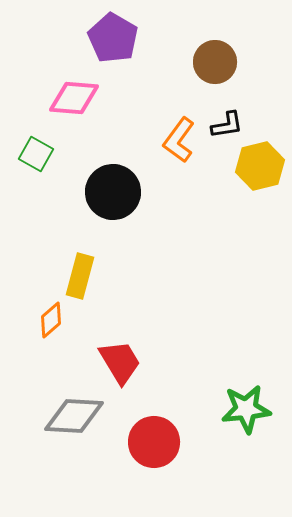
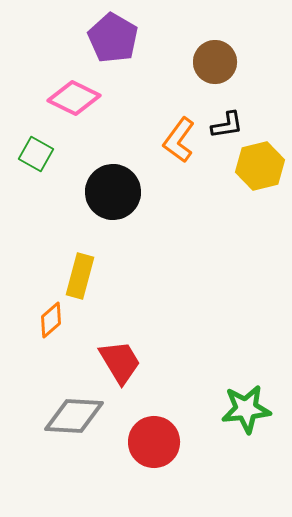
pink diamond: rotated 21 degrees clockwise
